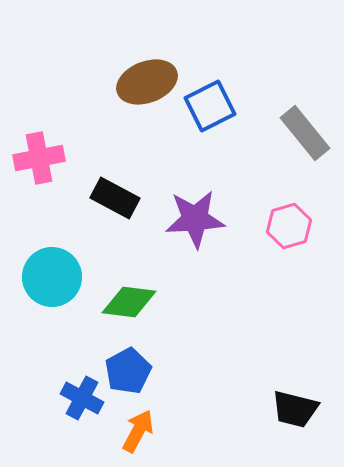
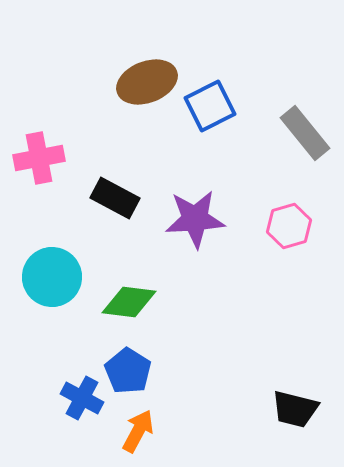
blue pentagon: rotated 12 degrees counterclockwise
